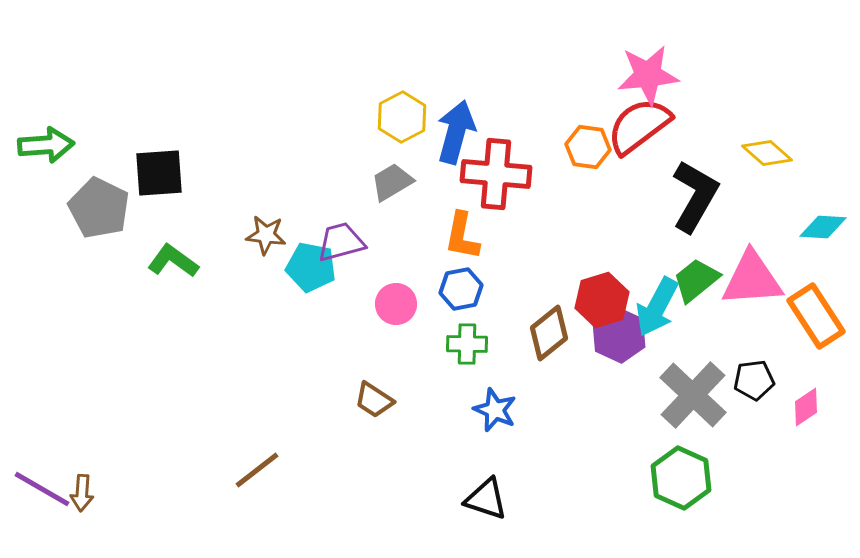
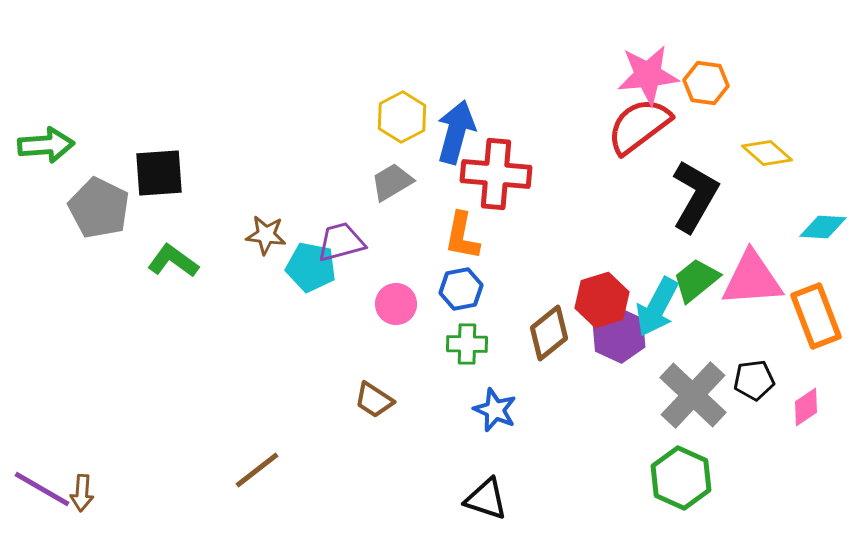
orange hexagon: moved 118 px right, 64 px up
orange rectangle: rotated 12 degrees clockwise
